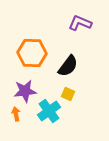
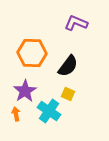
purple L-shape: moved 4 px left
purple star: rotated 25 degrees counterclockwise
cyan cross: rotated 20 degrees counterclockwise
